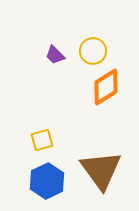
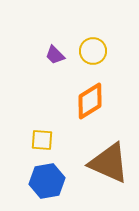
orange diamond: moved 16 px left, 14 px down
yellow square: rotated 20 degrees clockwise
brown triangle: moved 8 px right, 7 px up; rotated 30 degrees counterclockwise
blue hexagon: rotated 16 degrees clockwise
